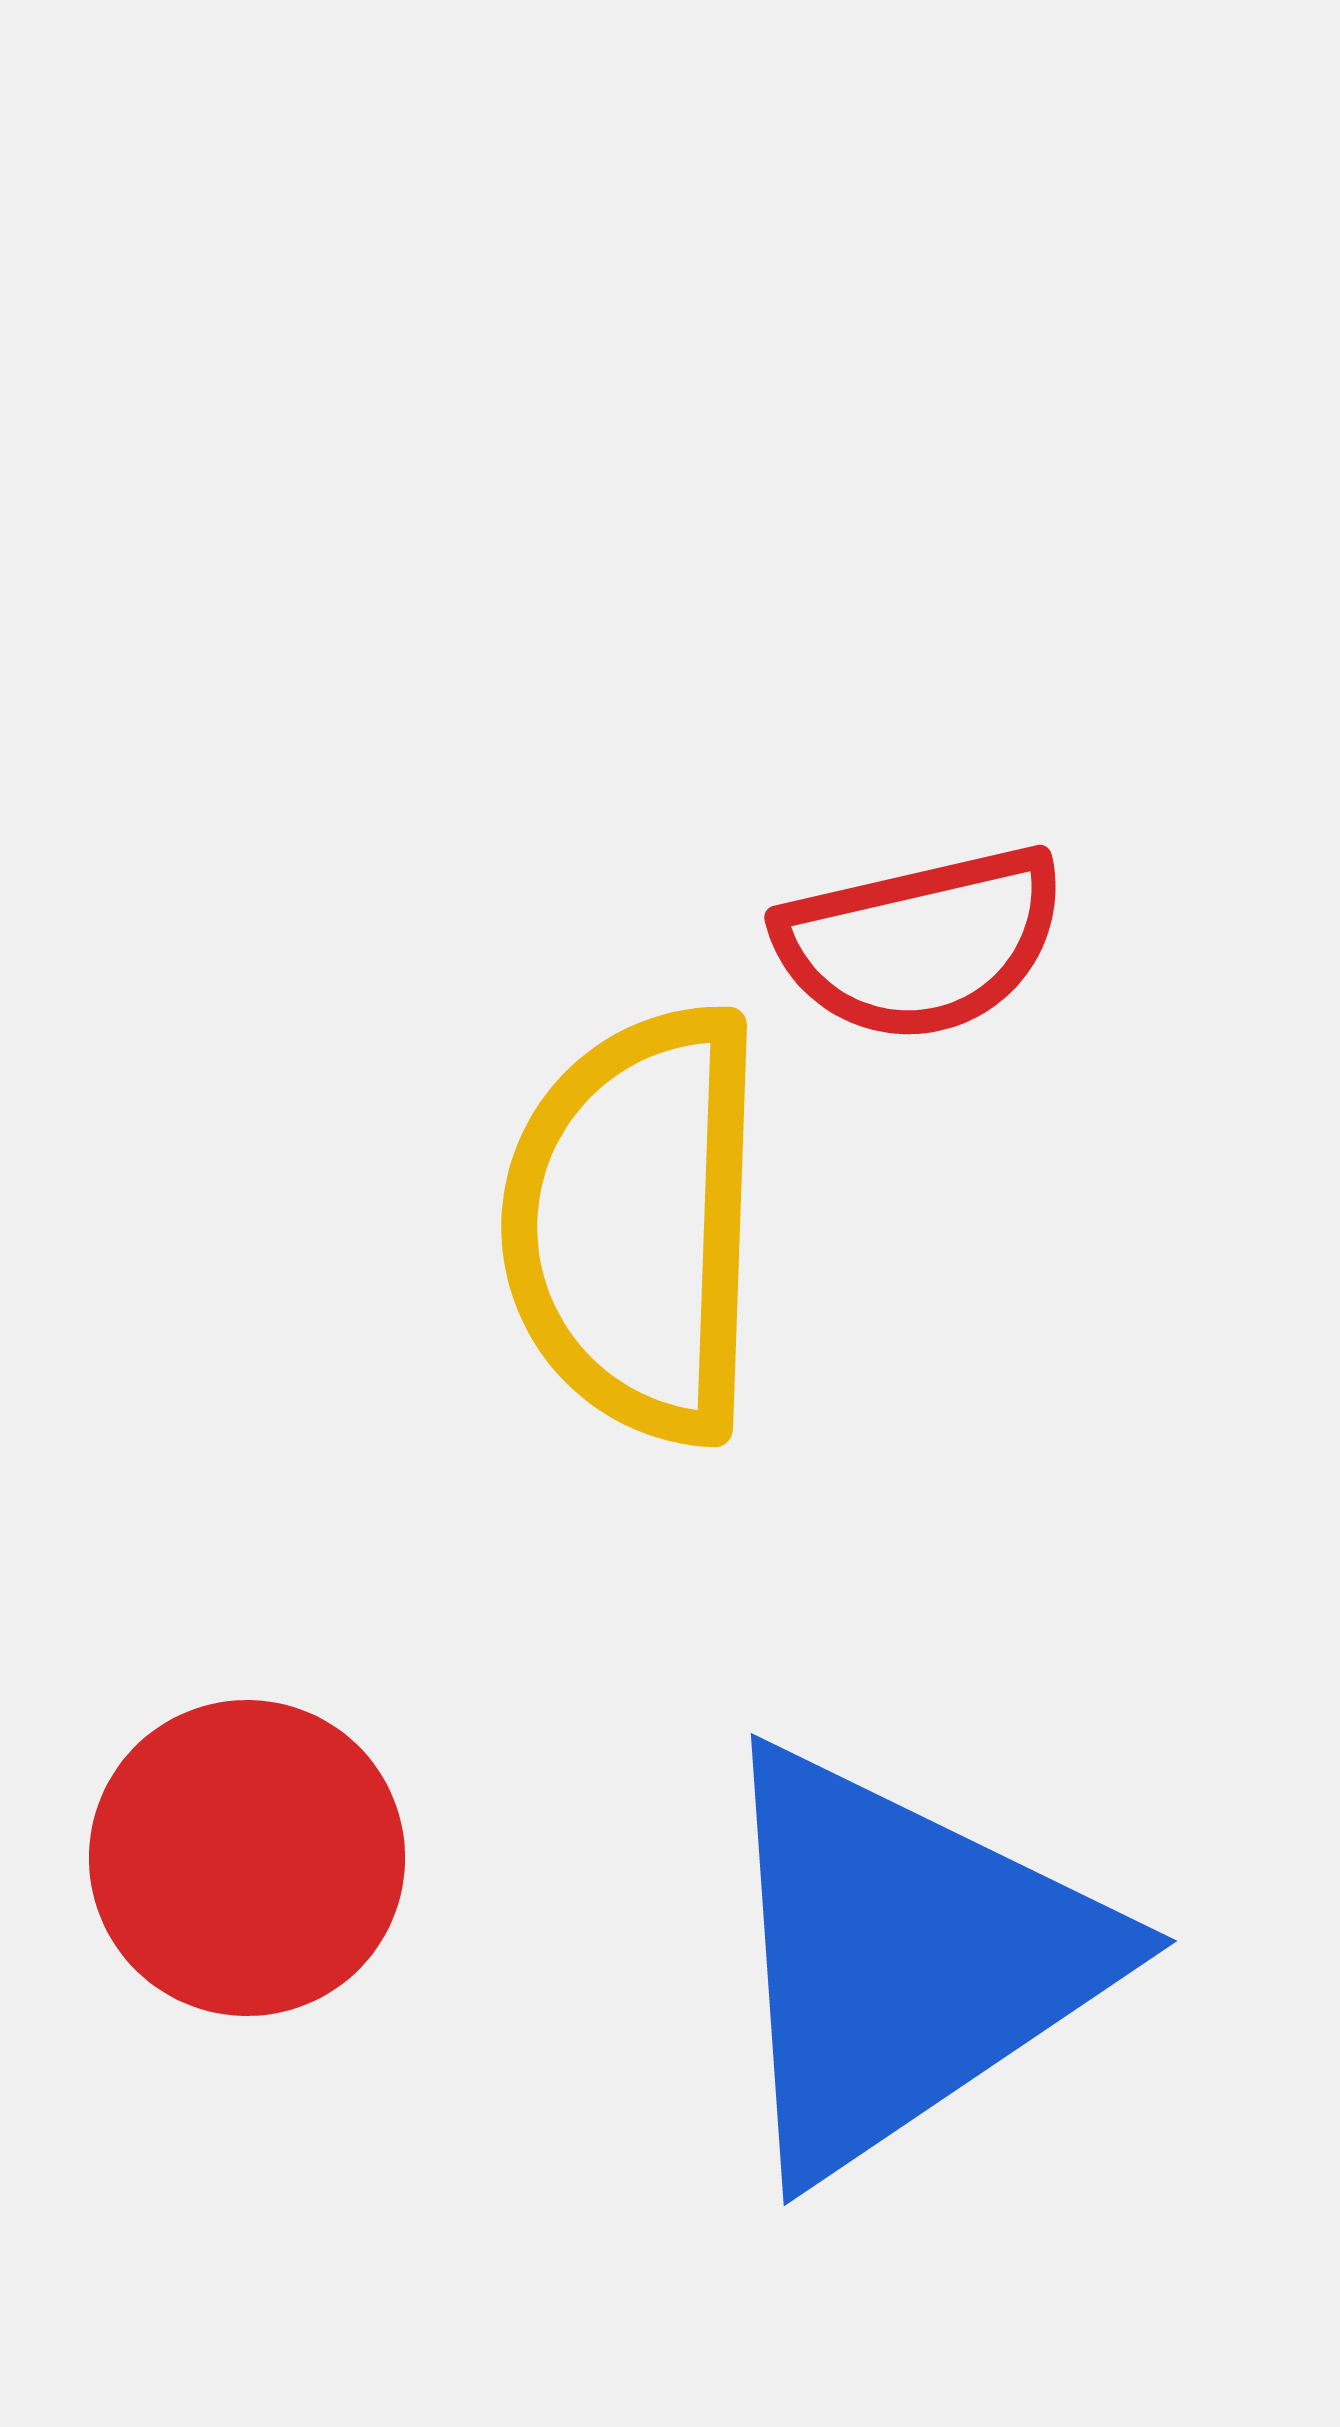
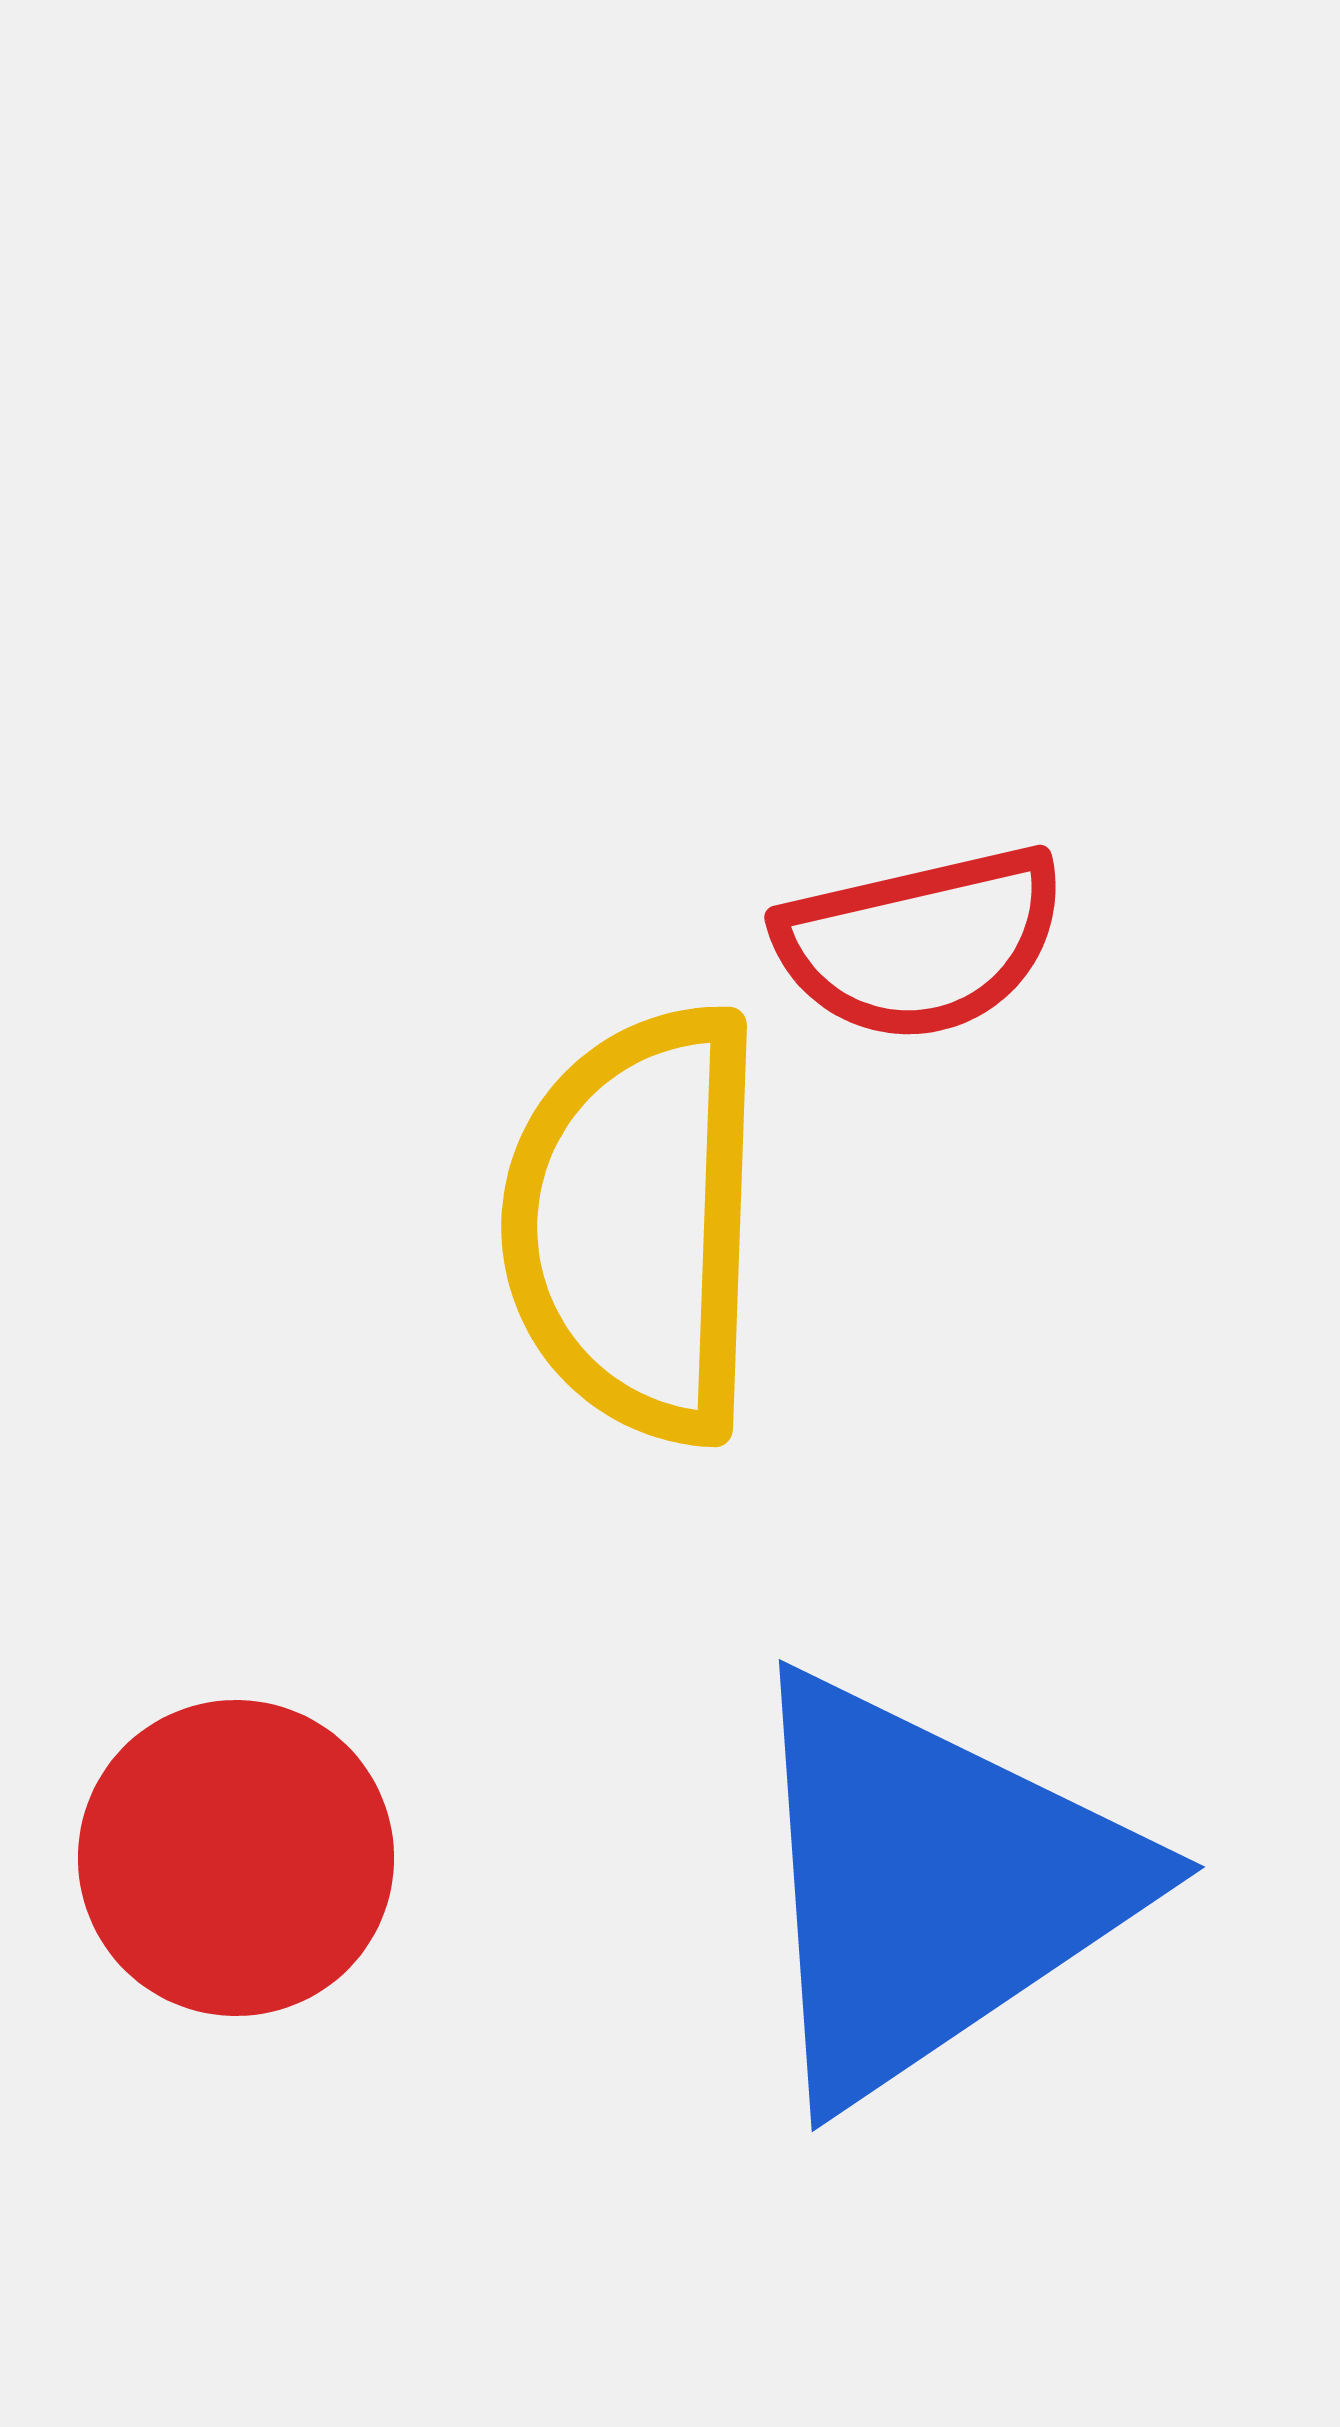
red circle: moved 11 px left
blue triangle: moved 28 px right, 74 px up
